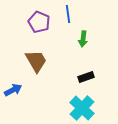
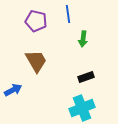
purple pentagon: moved 3 px left, 1 px up; rotated 10 degrees counterclockwise
cyan cross: rotated 25 degrees clockwise
